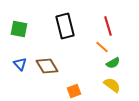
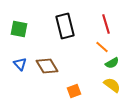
red line: moved 2 px left, 2 px up
green semicircle: moved 1 px left
